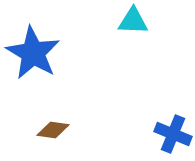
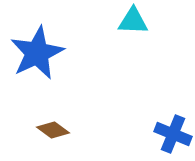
blue star: moved 4 px right; rotated 16 degrees clockwise
brown diamond: rotated 28 degrees clockwise
